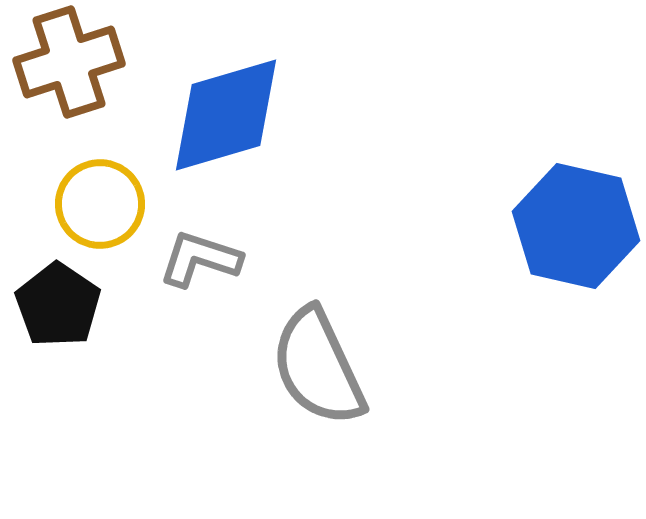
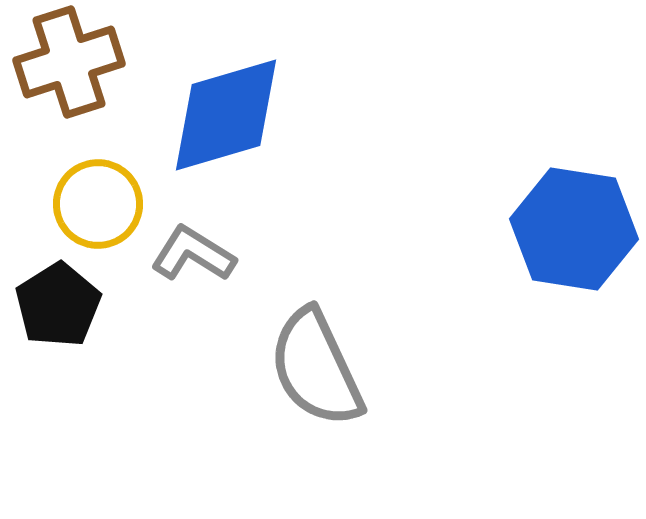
yellow circle: moved 2 px left
blue hexagon: moved 2 px left, 3 px down; rotated 4 degrees counterclockwise
gray L-shape: moved 7 px left, 5 px up; rotated 14 degrees clockwise
black pentagon: rotated 6 degrees clockwise
gray semicircle: moved 2 px left, 1 px down
